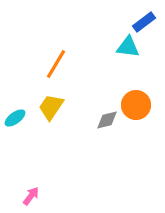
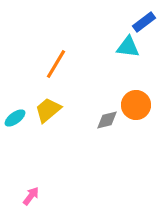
yellow trapezoid: moved 3 px left, 3 px down; rotated 16 degrees clockwise
